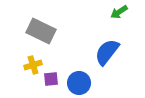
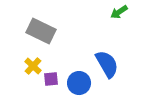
blue semicircle: moved 12 px down; rotated 112 degrees clockwise
yellow cross: moved 1 px down; rotated 30 degrees counterclockwise
